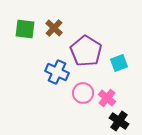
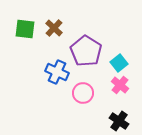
cyan square: rotated 18 degrees counterclockwise
pink cross: moved 13 px right, 13 px up
